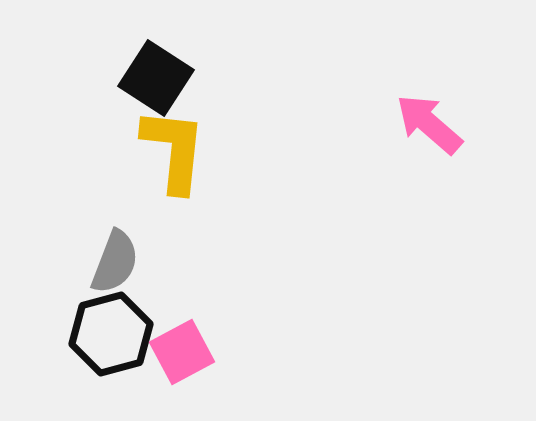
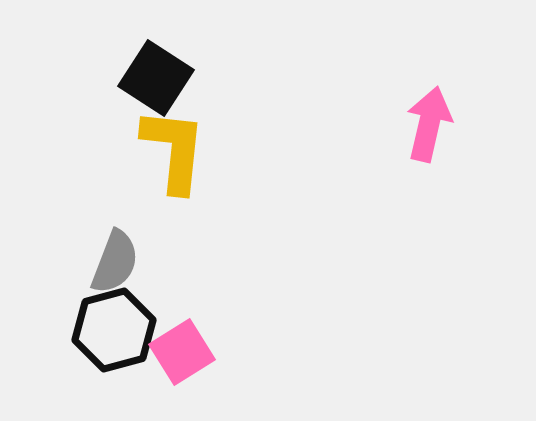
pink arrow: rotated 62 degrees clockwise
black hexagon: moved 3 px right, 4 px up
pink square: rotated 4 degrees counterclockwise
